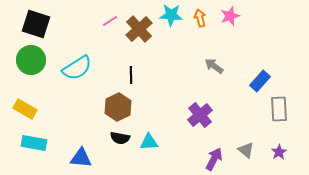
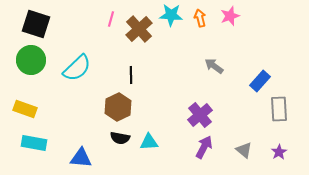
pink line: moved 1 px right, 2 px up; rotated 42 degrees counterclockwise
cyan semicircle: rotated 12 degrees counterclockwise
yellow rectangle: rotated 10 degrees counterclockwise
gray triangle: moved 2 px left
purple arrow: moved 10 px left, 12 px up
